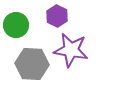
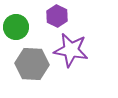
green circle: moved 2 px down
